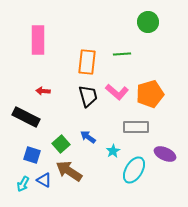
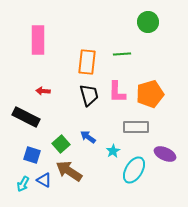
pink L-shape: rotated 50 degrees clockwise
black trapezoid: moved 1 px right, 1 px up
